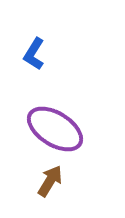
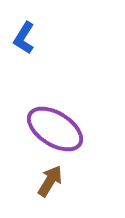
blue L-shape: moved 10 px left, 16 px up
